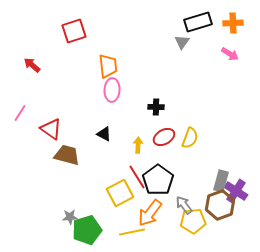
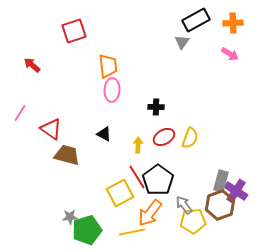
black rectangle: moved 2 px left, 2 px up; rotated 12 degrees counterclockwise
